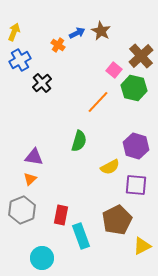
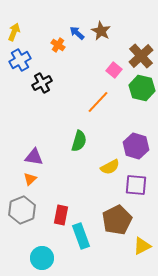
blue arrow: rotated 112 degrees counterclockwise
black cross: rotated 12 degrees clockwise
green hexagon: moved 8 px right
